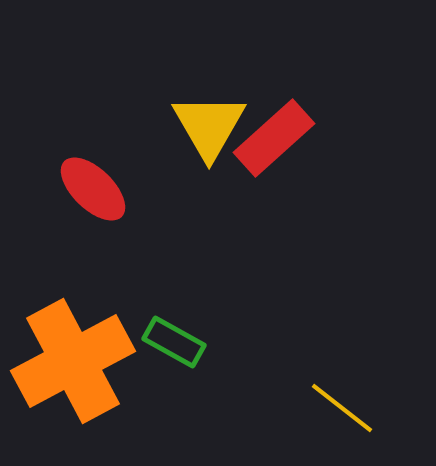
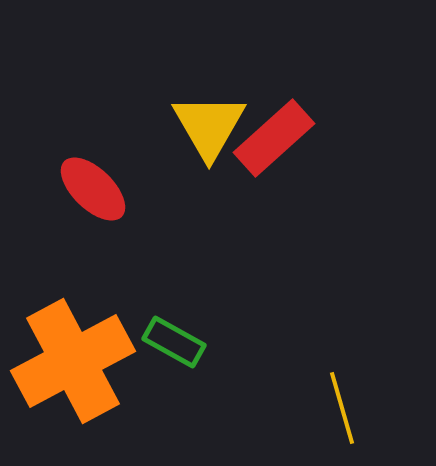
yellow line: rotated 36 degrees clockwise
